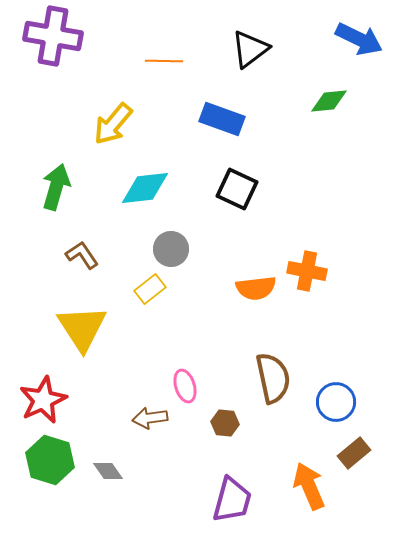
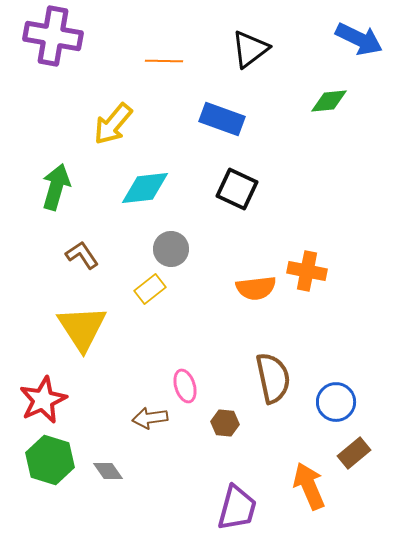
purple trapezoid: moved 5 px right, 8 px down
